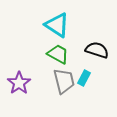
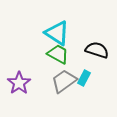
cyan triangle: moved 8 px down
gray trapezoid: rotated 112 degrees counterclockwise
